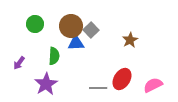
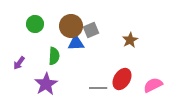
gray square: rotated 21 degrees clockwise
